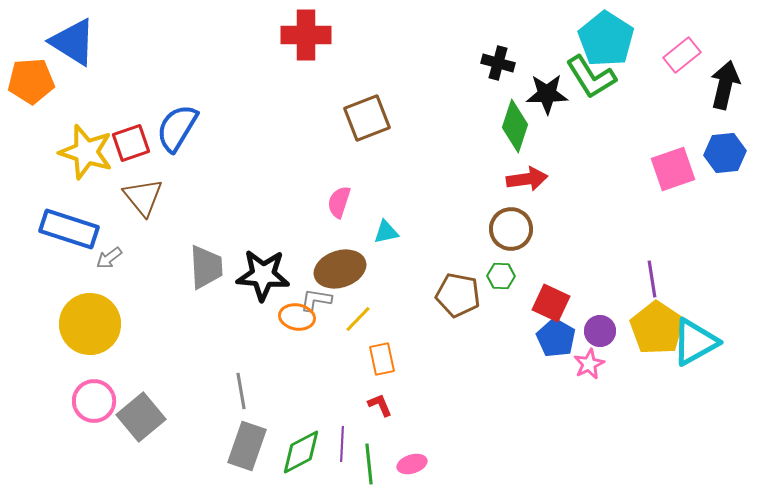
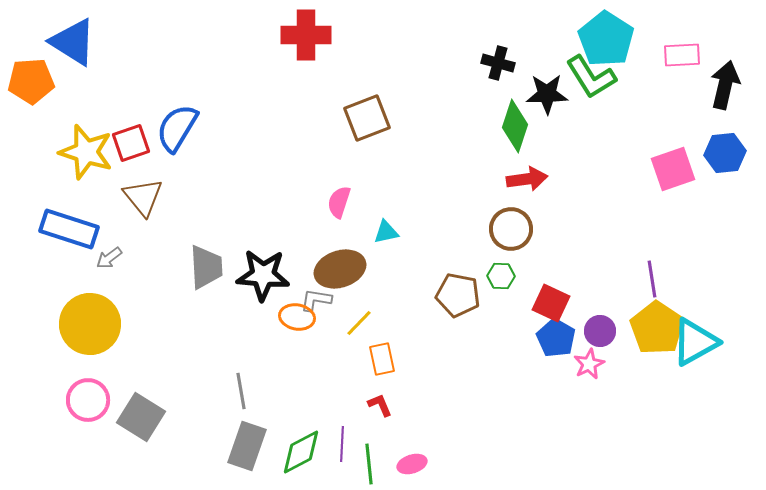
pink rectangle at (682, 55): rotated 36 degrees clockwise
yellow line at (358, 319): moved 1 px right, 4 px down
pink circle at (94, 401): moved 6 px left, 1 px up
gray square at (141, 417): rotated 18 degrees counterclockwise
